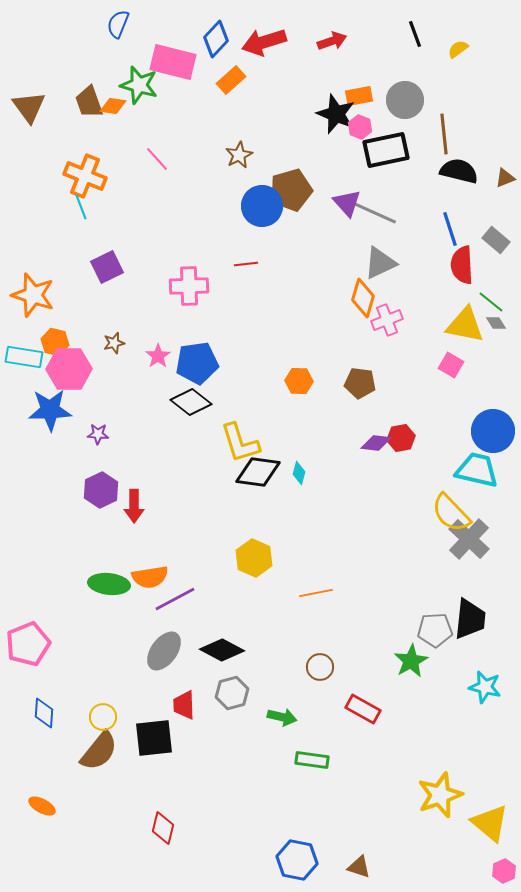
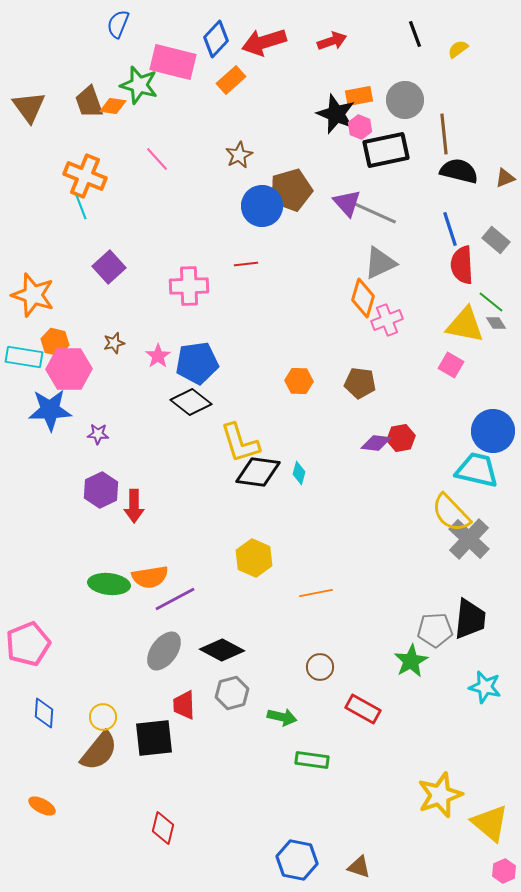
purple square at (107, 267): moved 2 px right; rotated 16 degrees counterclockwise
